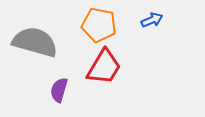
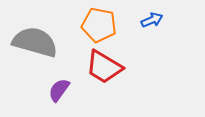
red trapezoid: rotated 90 degrees clockwise
purple semicircle: rotated 20 degrees clockwise
